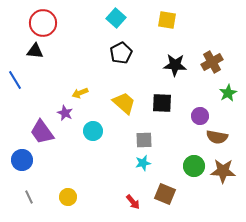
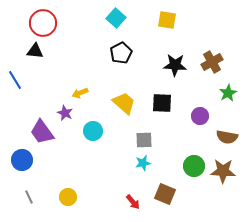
brown semicircle: moved 10 px right
